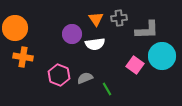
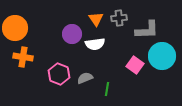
pink hexagon: moved 1 px up
green line: rotated 40 degrees clockwise
